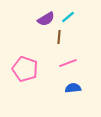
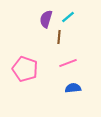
purple semicircle: rotated 138 degrees clockwise
